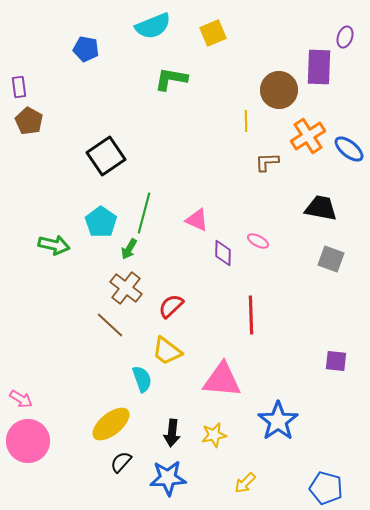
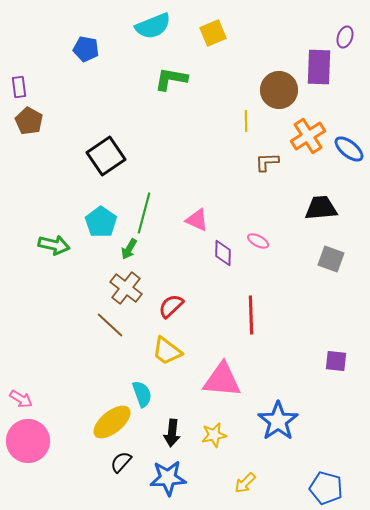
black trapezoid at (321, 208): rotated 16 degrees counterclockwise
cyan semicircle at (142, 379): moved 15 px down
yellow ellipse at (111, 424): moved 1 px right, 2 px up
